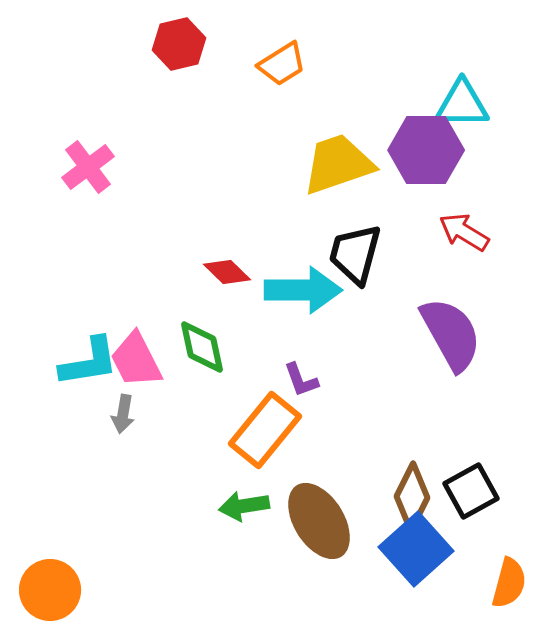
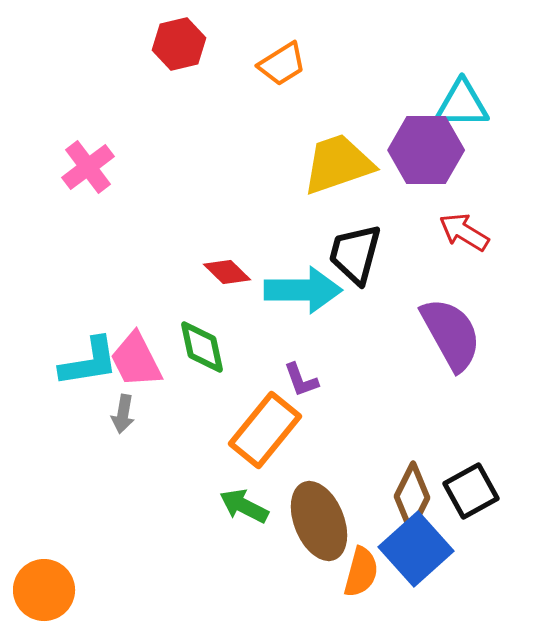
green arrow: rotated 36 degrees clockwise
brown ellipse: rotated 10 degrees clockwise
orange semicircle: moved 148 px left, 11 px up
orange circle: moved 6 px left
